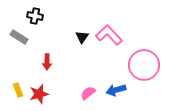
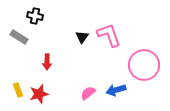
pink L-shape: rotated 24 degrees clockwise
